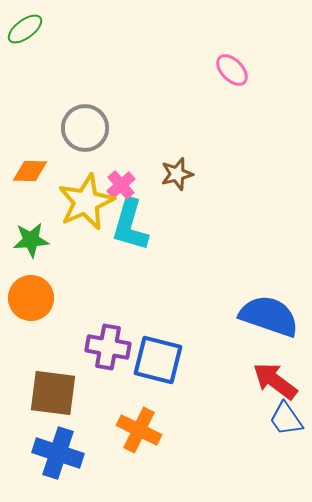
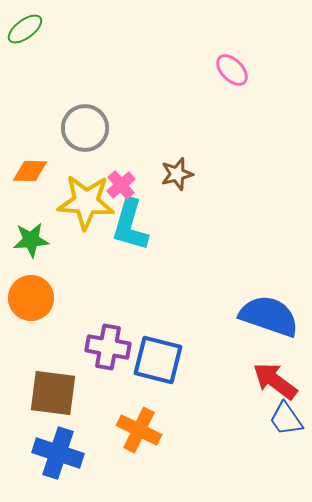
yellow star: rotated 28 degrees clockwise
